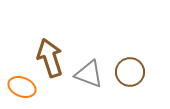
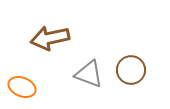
brown arrow: moved 20 px up; rotated 84 degrees counterclockwise
brown circle: moved 1 px right, 2 px up
